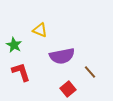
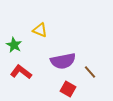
purple semicircle: moved 1 px right, 5 px down
red L-shape: rotated 35 degrees counterclockwise
red square: rotated 21 degrees counterclockwise
